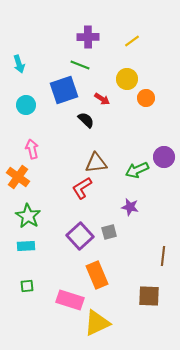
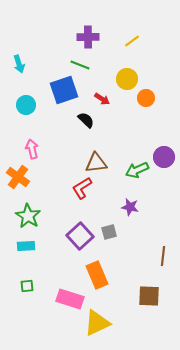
pink rectangle: moved 1 px up
